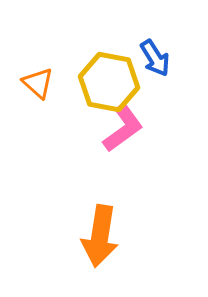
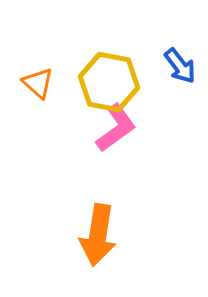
blue arrow: moved 25 px right, 8 px down; rotated 6 degrees counterclockwise
pink L-shape: moved 7 px left
orange arrow: moved 2 px left, 1 px up
